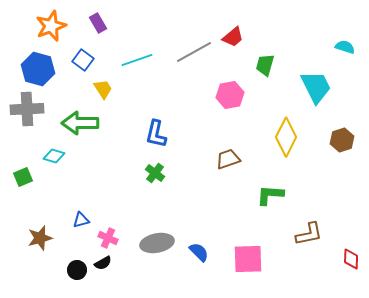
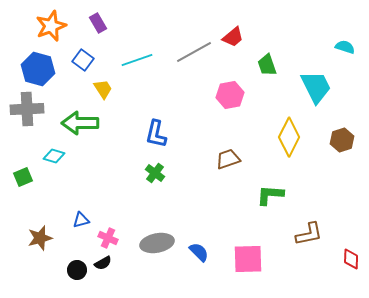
green trapezoid: moved 2 px right; rotated 35 degrees counterclockwise
yellow diamond: moved 3 px right
